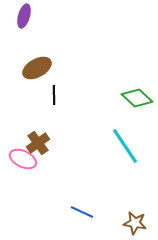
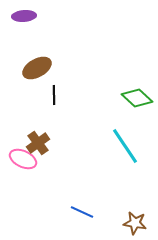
purple ellipse: rotated 70 degrees clockwise
